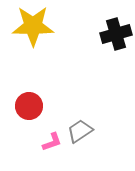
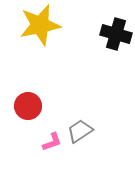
yellow star: moved 7 px right, 1 px up; rotated 12 degrees counterclockwise
black cross: rotated 32 degrees clockwise
red circle: moved 1 px left
